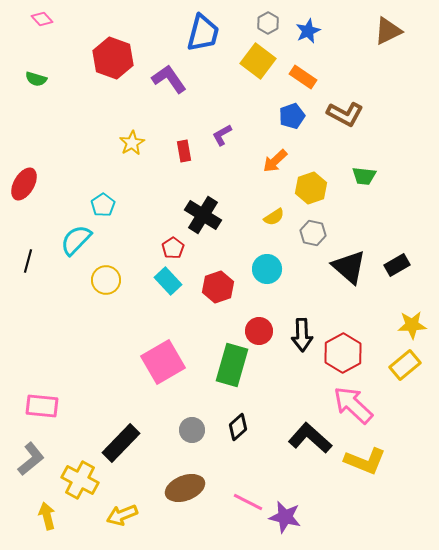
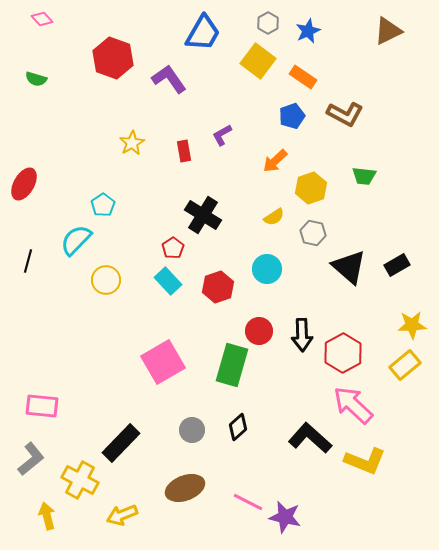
blue trapezoid at (203, 33): rotated 15 degrees clockwise
